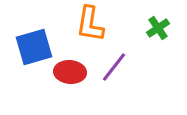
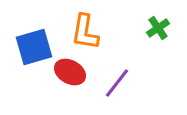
orange L-shape: moved 5 px left, 8 px down
purple line: moved 3 px right, 16 px down
red ellipse: rotated 24 degrees clockwise
